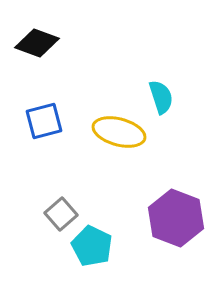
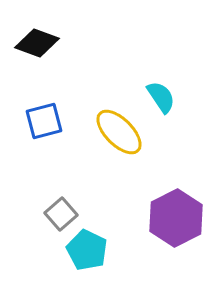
cyan semicircle: rotated 16 degrees counterclockwise
yellow ellipse: rotated 30 degrees clockwise
purple hexagon: rotated 12 degrees clockwise
cyan pentagon: moved 5 px left, 4 px down
